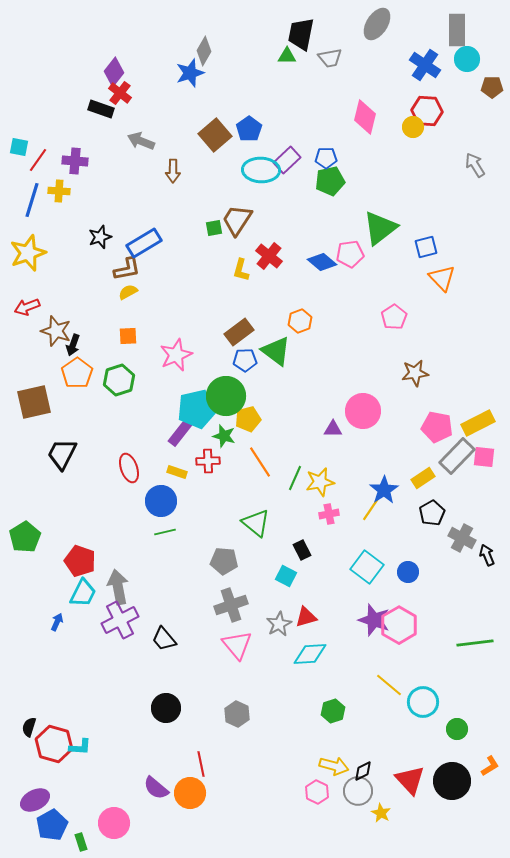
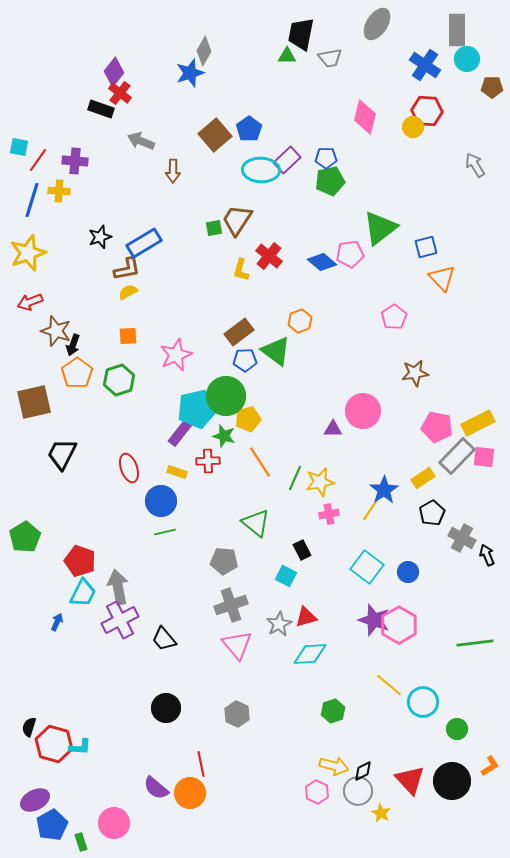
red arrow at (27, 307): moved 3 px right, 5 px up
